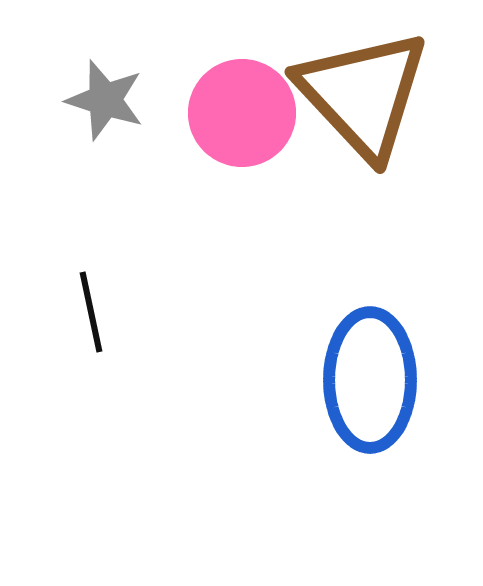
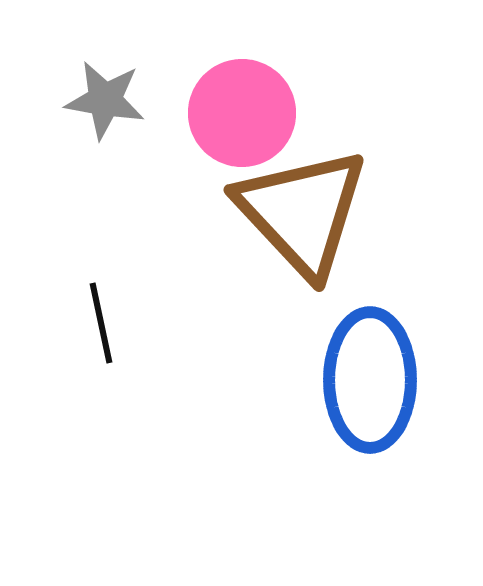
brown triangle: moved 61 px left, 118 px down
gray star: rotated 8 degrees counterclockwise
black line: moved 10 px right, 11 px down
